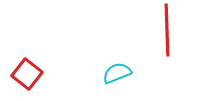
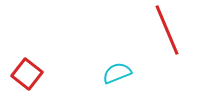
red line: rotated 21 degrees counterclockwise
